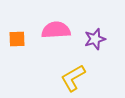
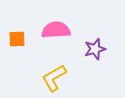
purple star: moved 10 px down
yellow L-shape: moved 19 px left
